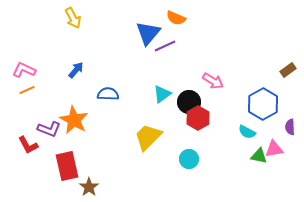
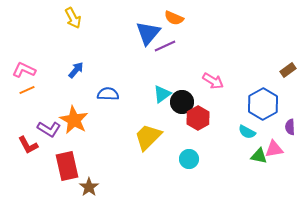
orange semicircle: moved 2 px left
black circle: moved 7 px left
purple L-shape: rotated 10 degrees clockwise
